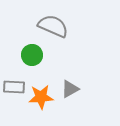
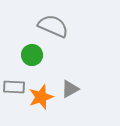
orange star: rotated 15 degrees counterclockwise
